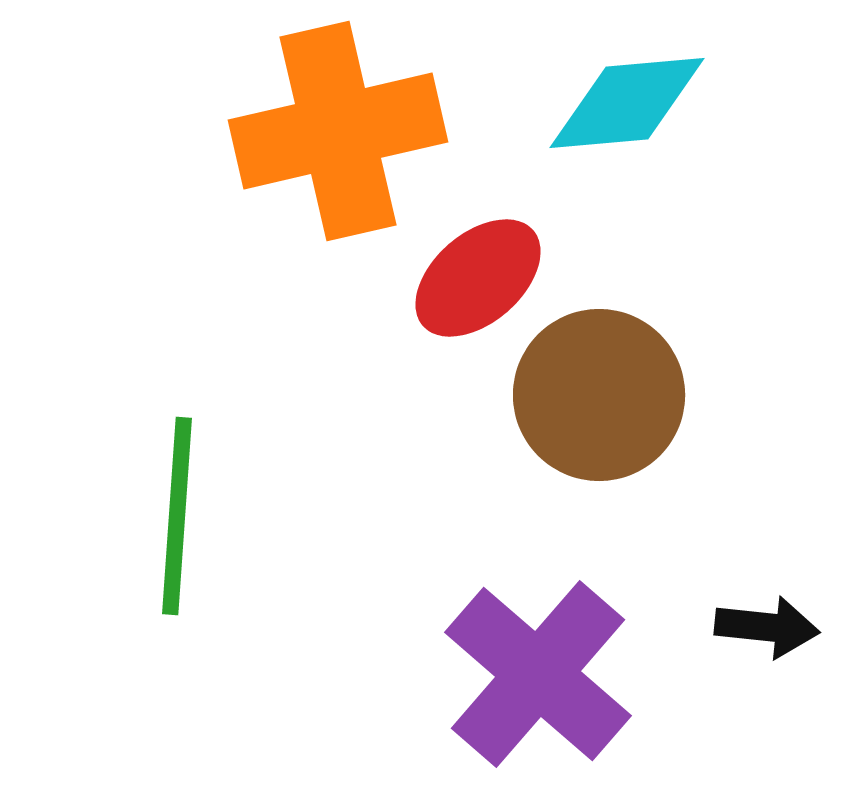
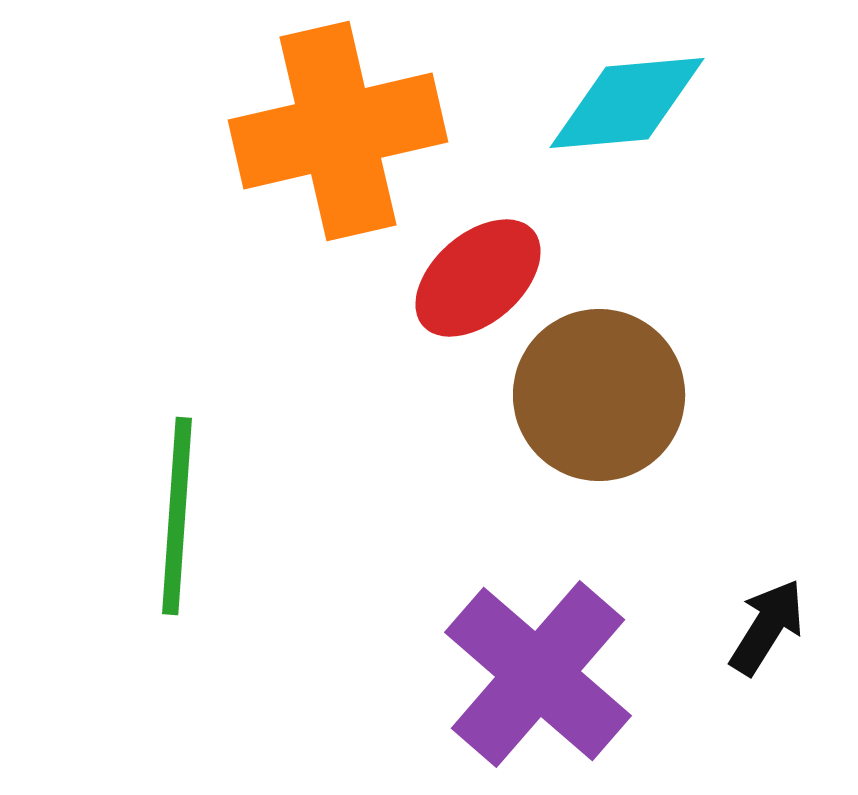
black arrow: rotated 64 degrees counterclockwise
